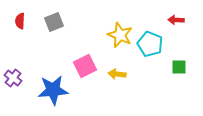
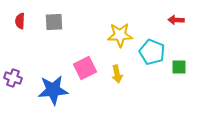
gray square: rotated 18 degrees clockwise
yellow star: rotated 25 degrees counterclockwise
cyan pentagon: moved 2 px right, 8 px down
pink square: moved 2 px down
yellow arrow: rotated 108 degrees counterclockwise
purple cross: rotated 18 degrees counterclockwise
